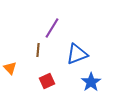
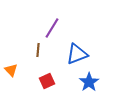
orange triangle: moved 1 px right, 2 px down
blue star: moved 2 px left
